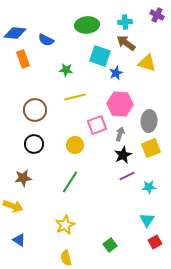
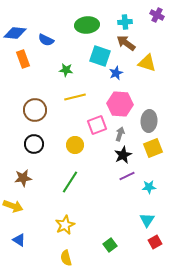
yellow square: moved 2 px right
